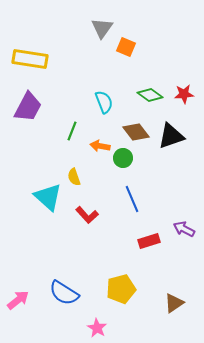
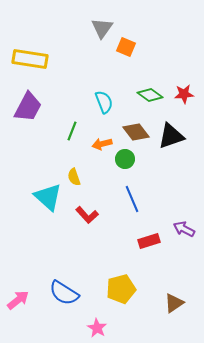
orange arrow: moved 2 px right, 2 px up; rotated 24 degrees counterclockwise
green circle: moved 2 px right, 1 px down
